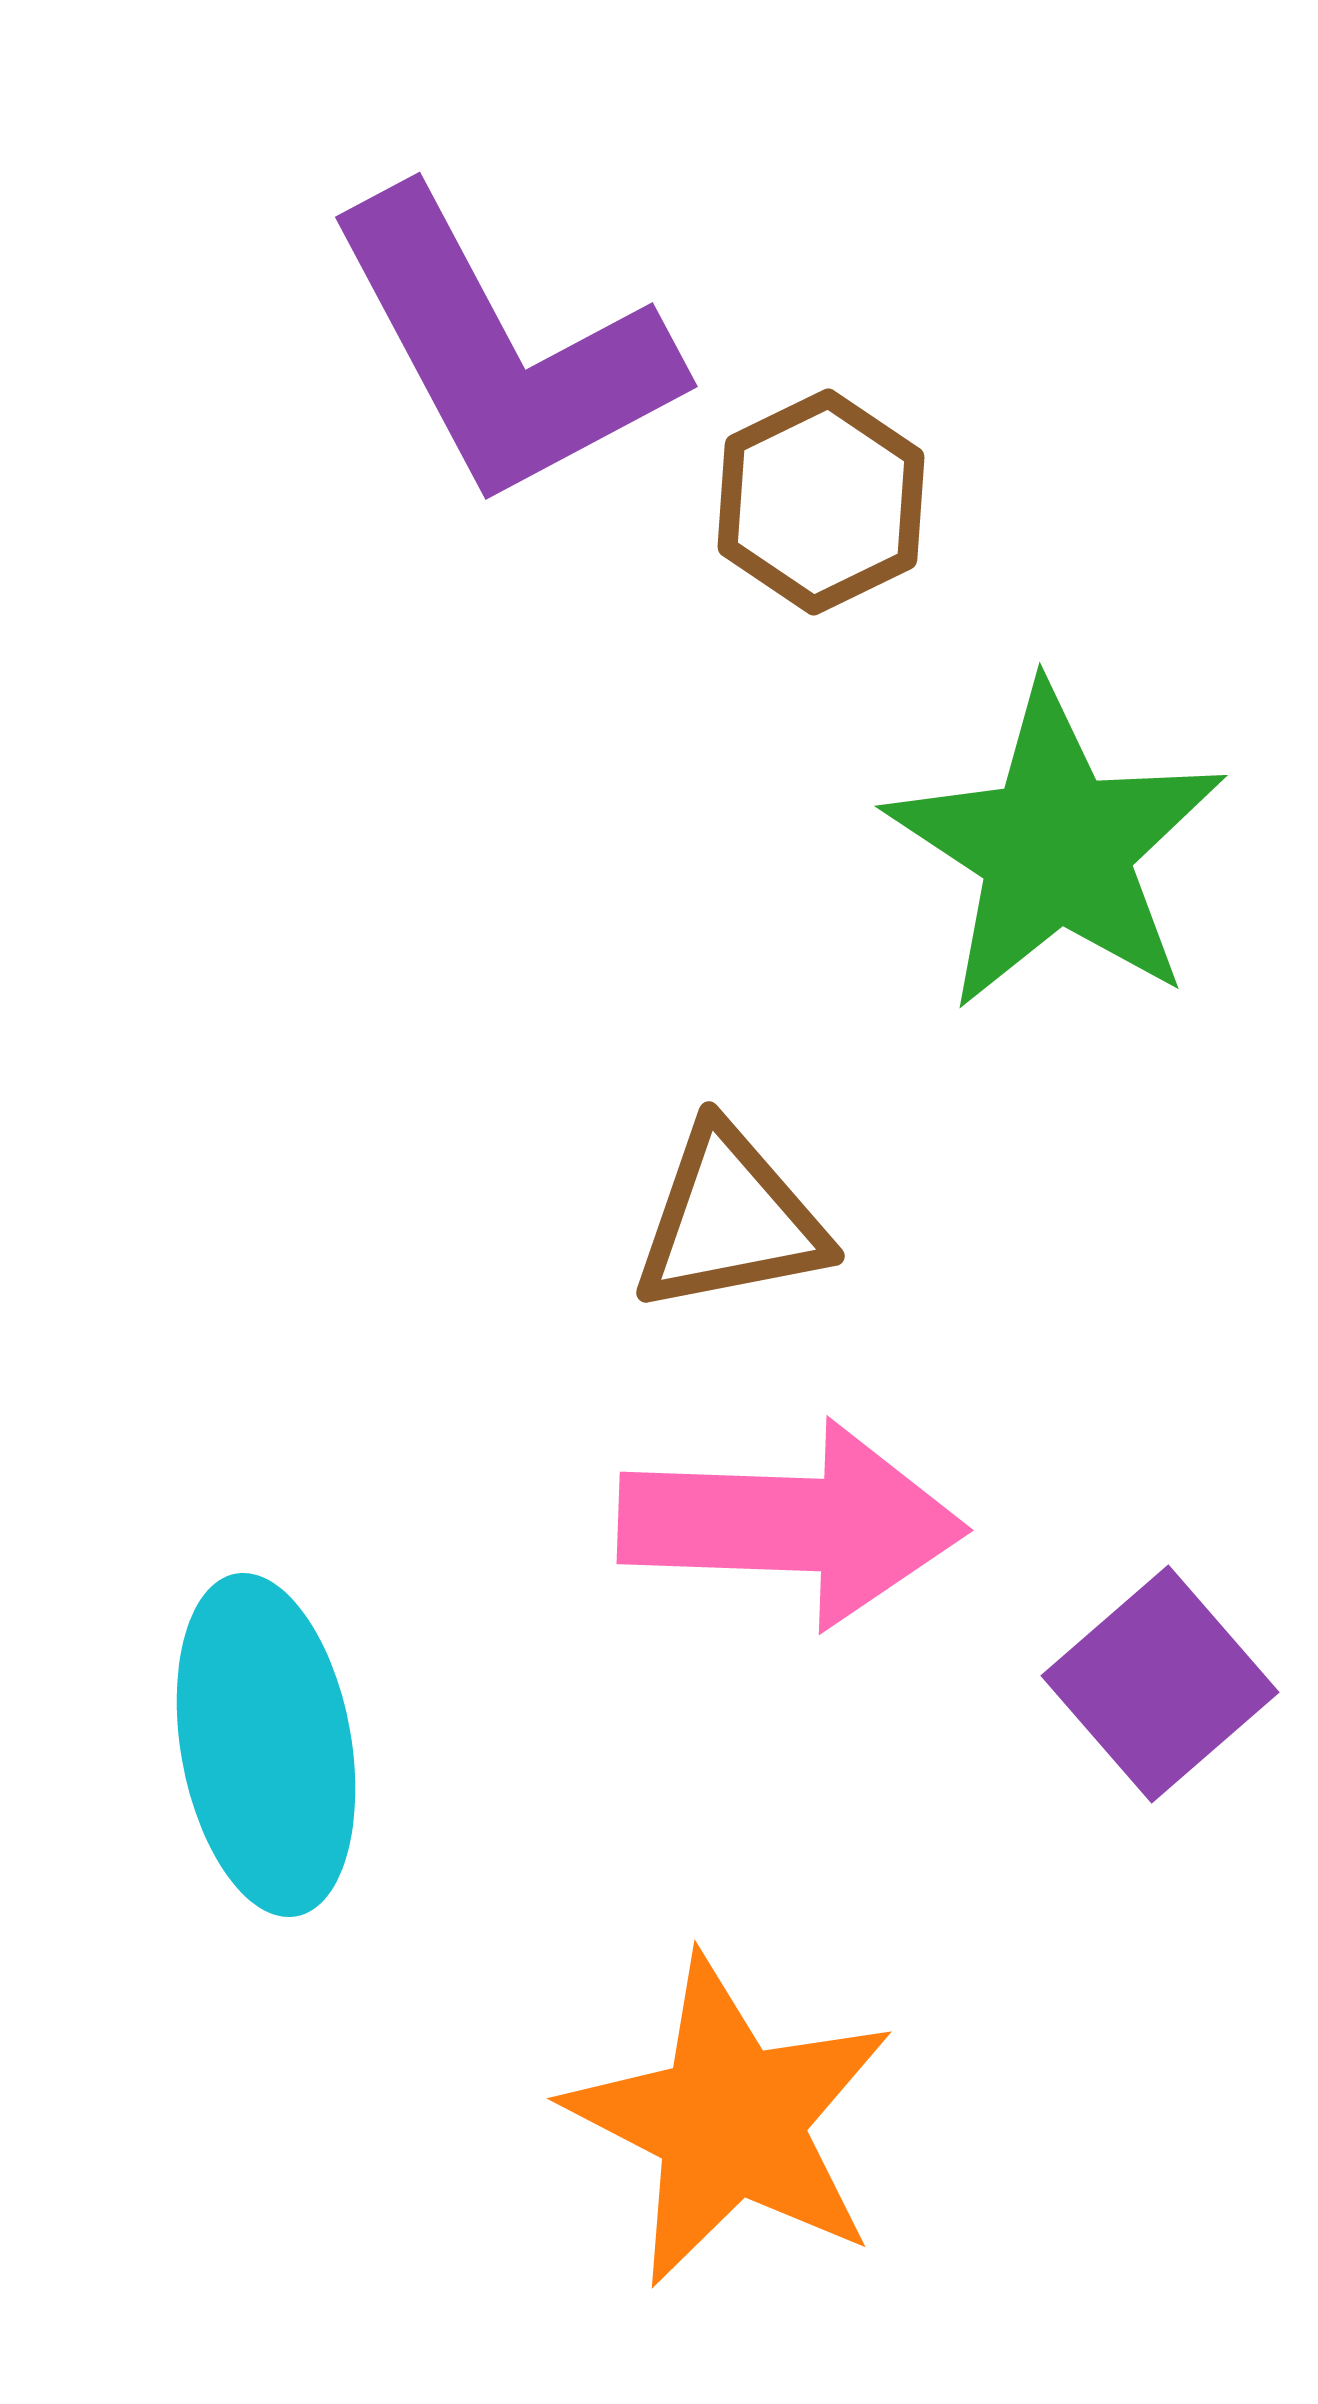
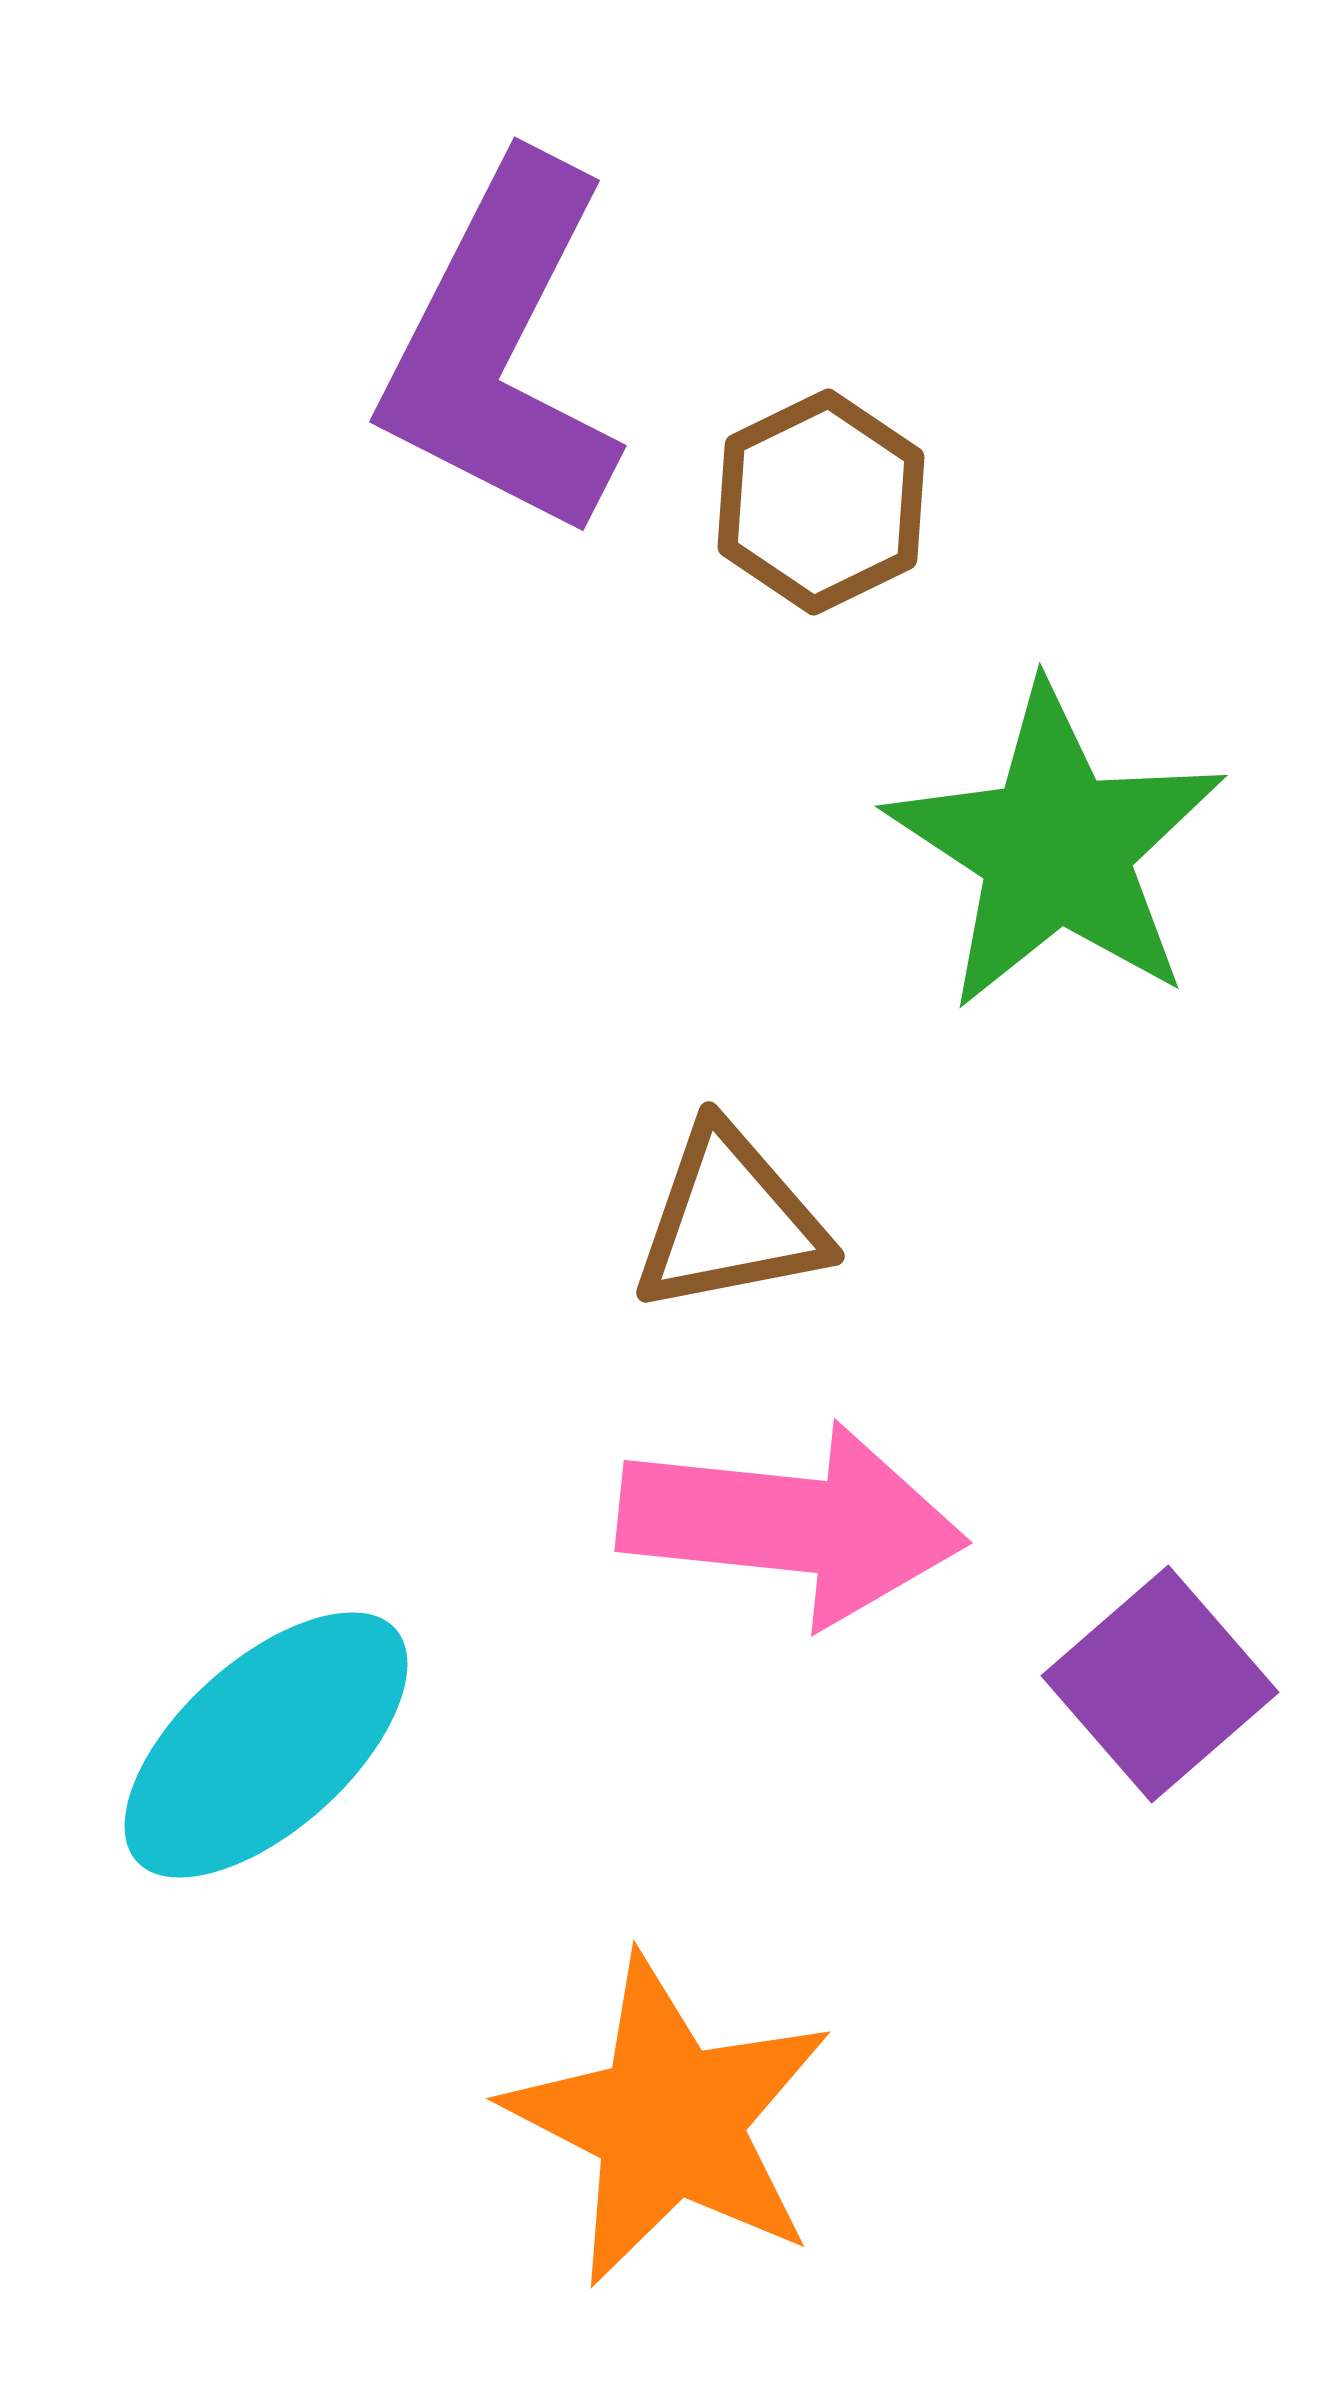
purple L-shape: rotated 55 degrees clockwise
pink arrow: rotated 4 degrees clockwise
cyan ellipse: rotated 58 degrees clockwise
orange star: moved 61 px left
